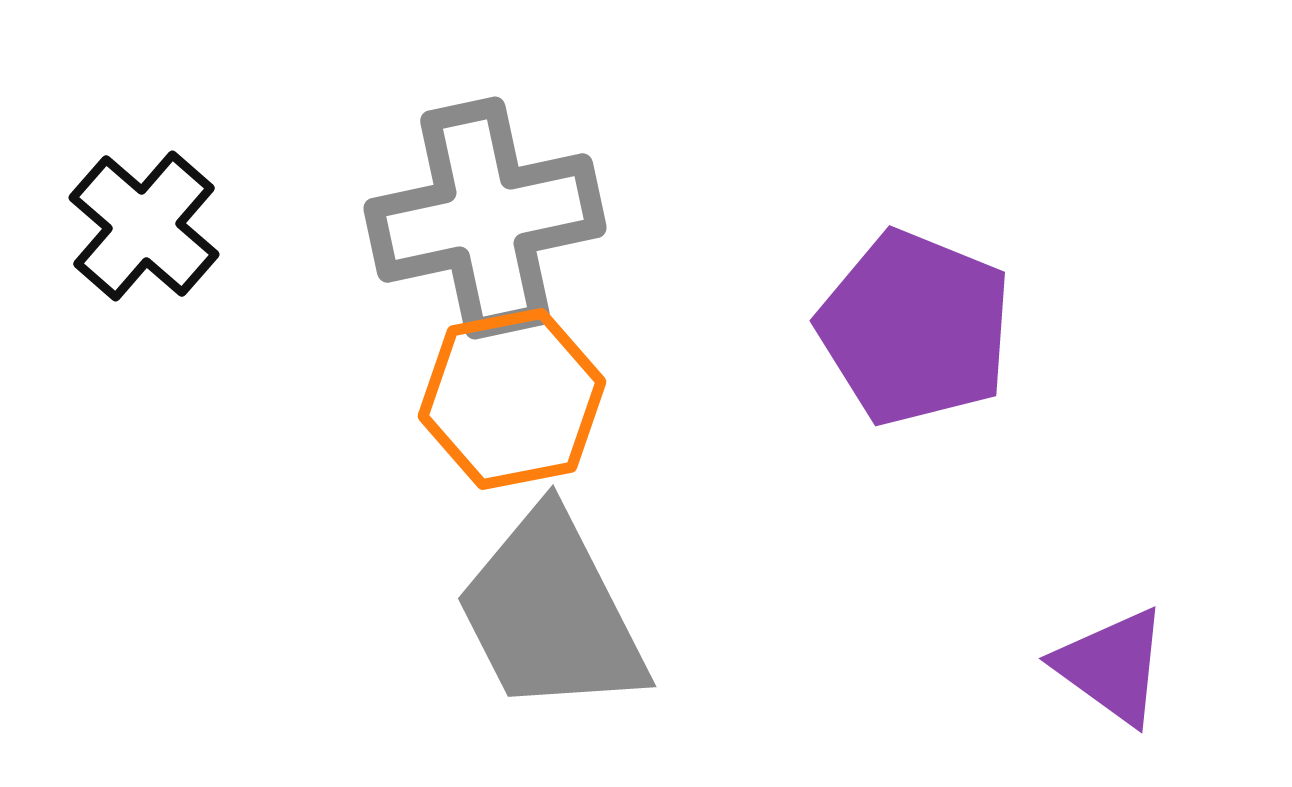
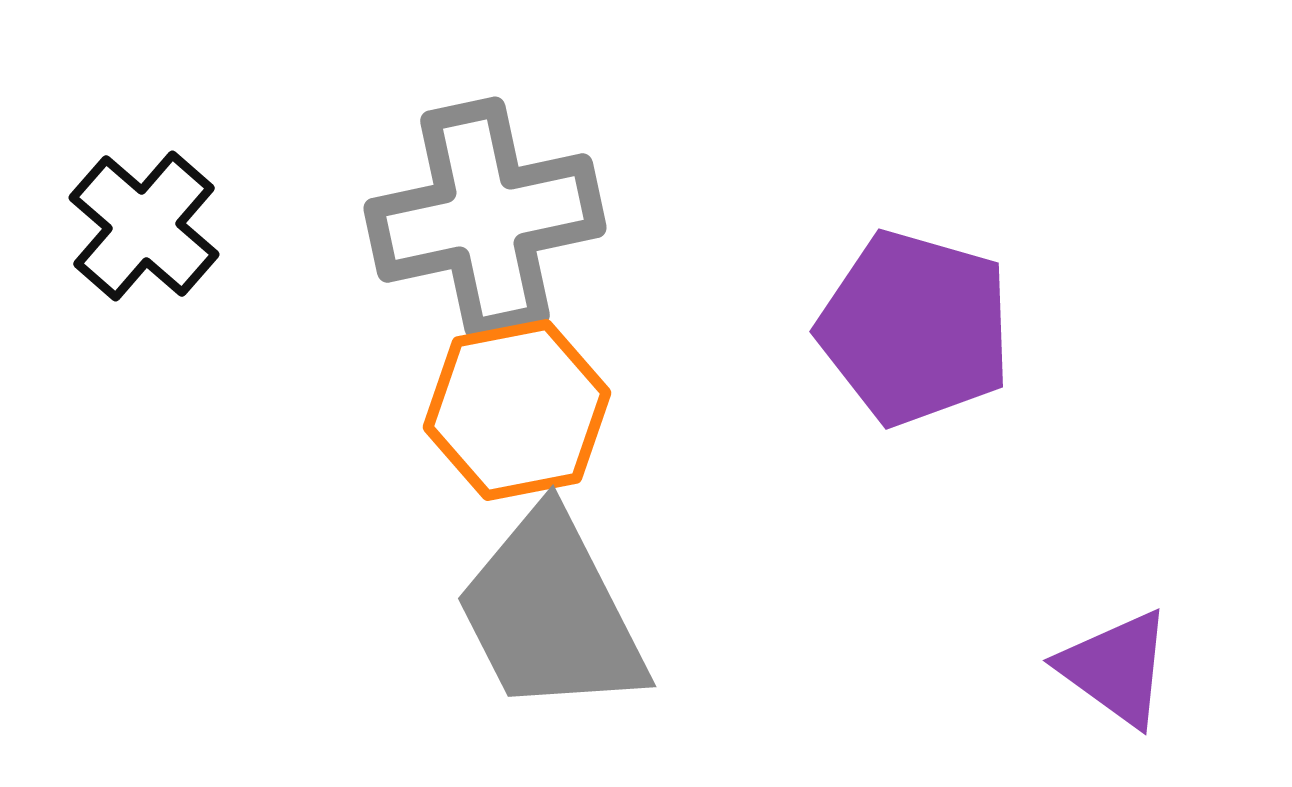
purple pentagon: rotated 6 degrees counterclockwise
orange hexagon: moved 5 px right, 11 px down
purple triangle: moved 4 px right, 2 px down
